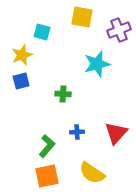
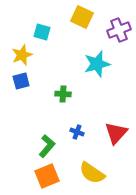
yellow square: rotated 15 degrees clockwise
blue cross: rotated 24 degrees clockwise
orange square: rotated 10 degrees counterclockwise
